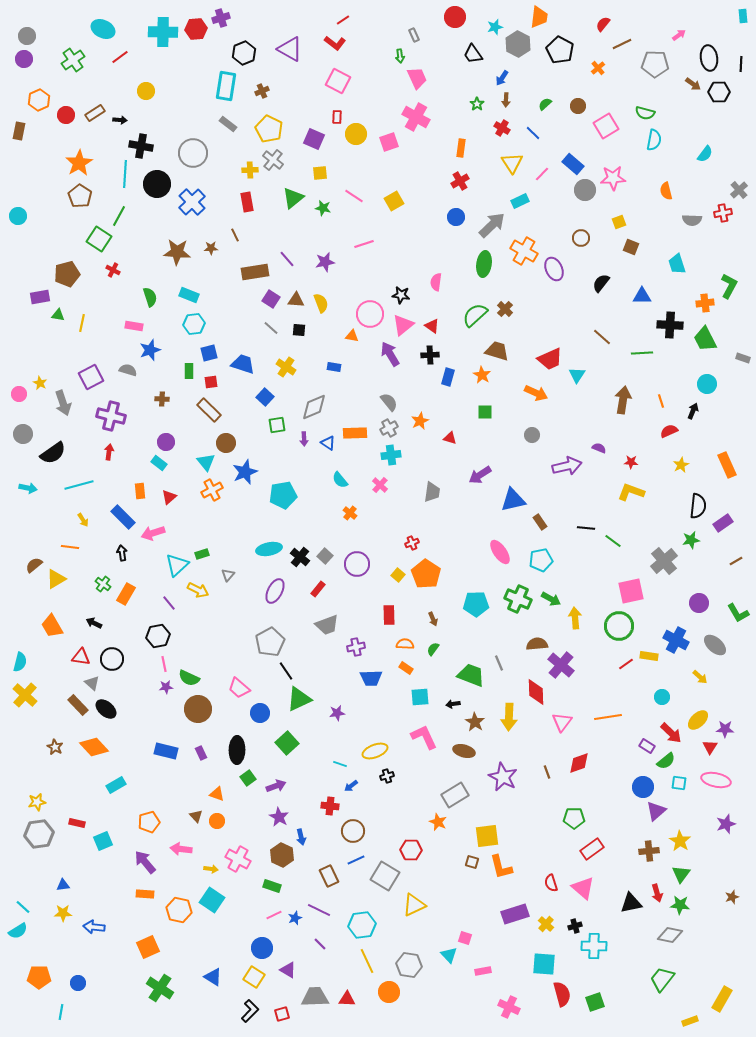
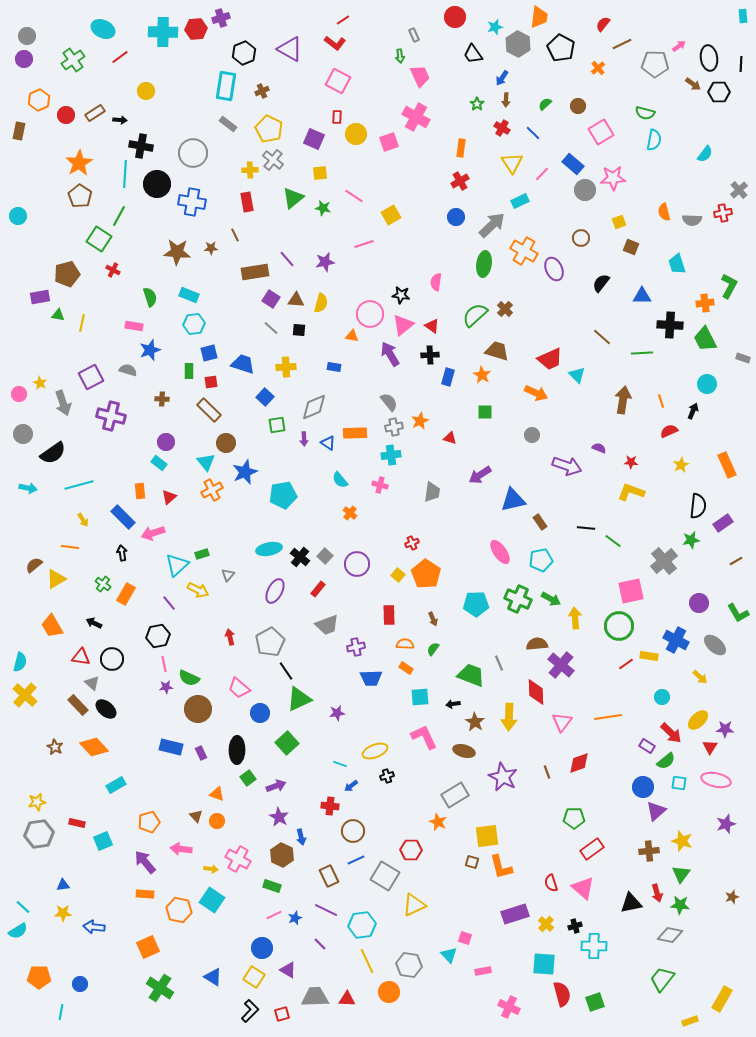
pink arrow at (679, 35): moved 11 px down
black pentagon at (560, 50): moved 1 px right, 2 px up
pink trapezoid at (417, 78): moved 3 px right, 2 px up
pink square at (606, 126): moved 5 px left, 6 px down
orange semicircle at (666, 191): moved 2 px left, 21 px down
yellow square at (394, 201): moved 3 px left, 14 px down
blue cross at (192, 202): rotated 36 degrees counterclockwise
yellow semicircle at (321, 303): rotated 36 degrees clockwise
yellow cross at (286, 367): rotated 36 degrees counterclockwise
cyan triangle at (577, 375): rotated 18 degrees counterclockwise
gray cross at (389, 428): moved 5 px right, 1 px up; rotated 18 degrees clockwise
red arrow at (109, 452): moved 121 px right, 185 px down; rotated 21 degrees counterclockwise
purple arrow at (567, 466): rotated 32 degrees clockwise
pink cross at (380, 485): rotated 28 degrees counterclockwise
blue rectangle at (166, 751): moved 5 px right, 4 px up
yellow star at (680, 841): moved 2 px right; rotated 15 degrees counterclockwise
purple line at (319, 910): moved 7 px right
blue circle at (78, 983): moved 2 px right, 1 px down
